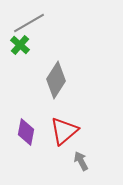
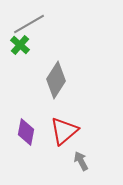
gray line: moved 1 px down
